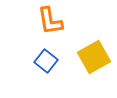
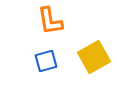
blue square: rotated 35 degrees clockwise
